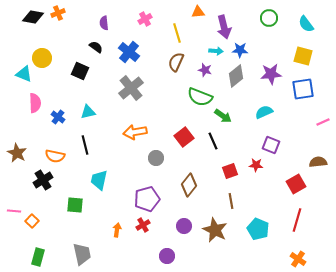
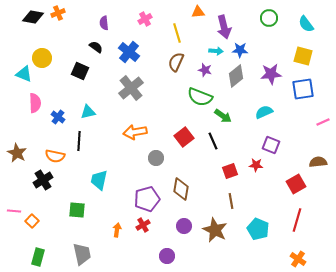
black line at (85, 145): moved 6 px left, 4 px up; rotated 18 degrees clockwise
brown diamond at (189, 185): moved 8 px left, 4 px down; rotated 30 degrees counterclockwise
green square at (75, 205): moved 2 px right, 5 px down
